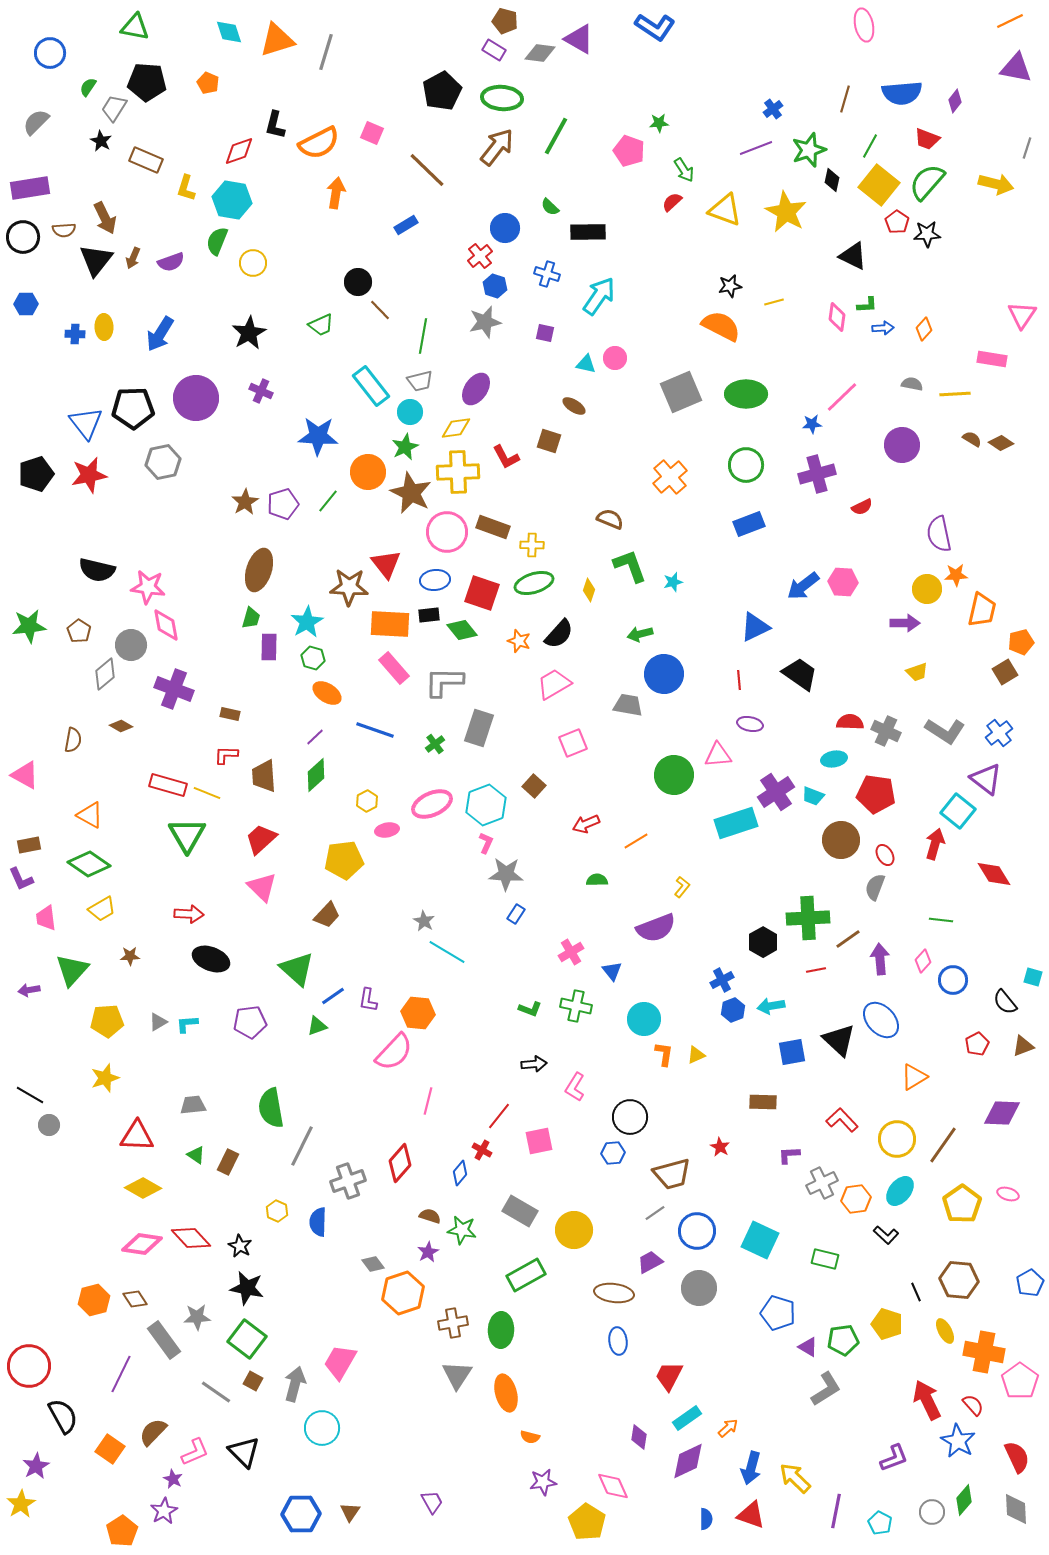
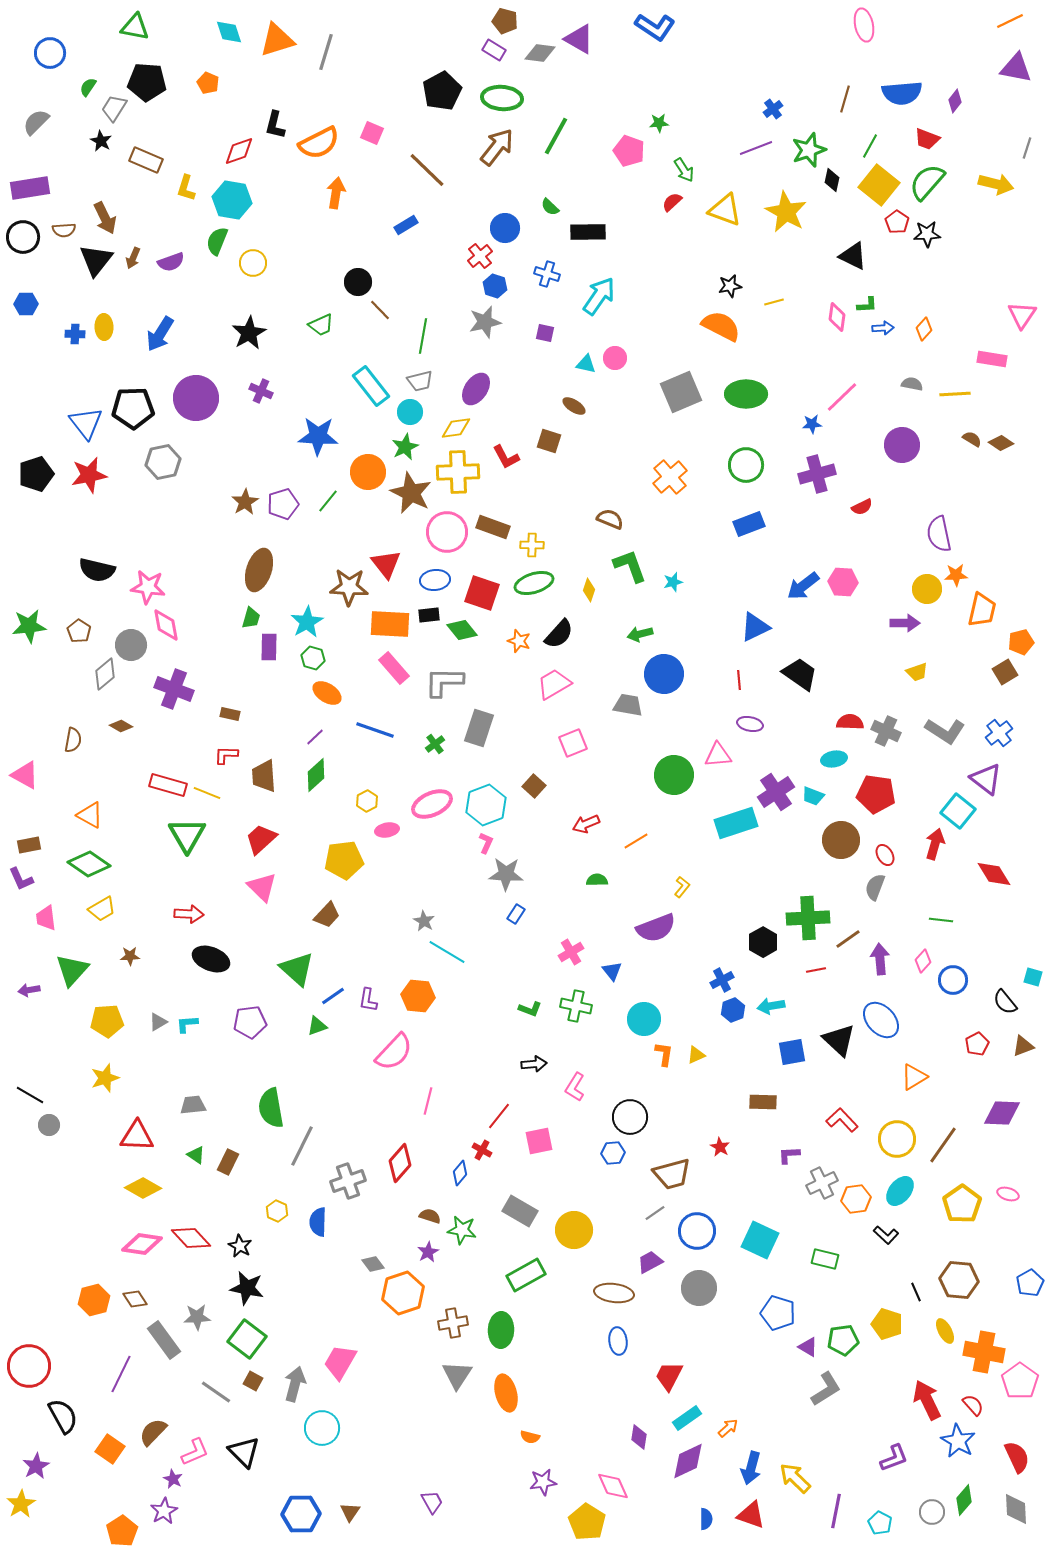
orange hexagon at (418, 1013): moved 17 px up
